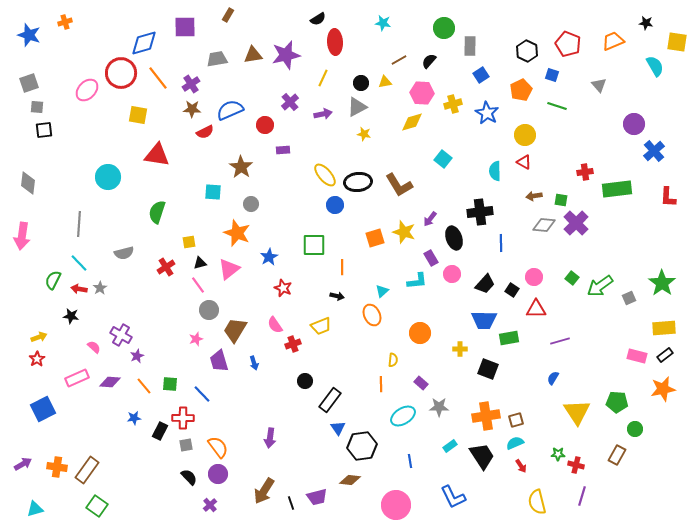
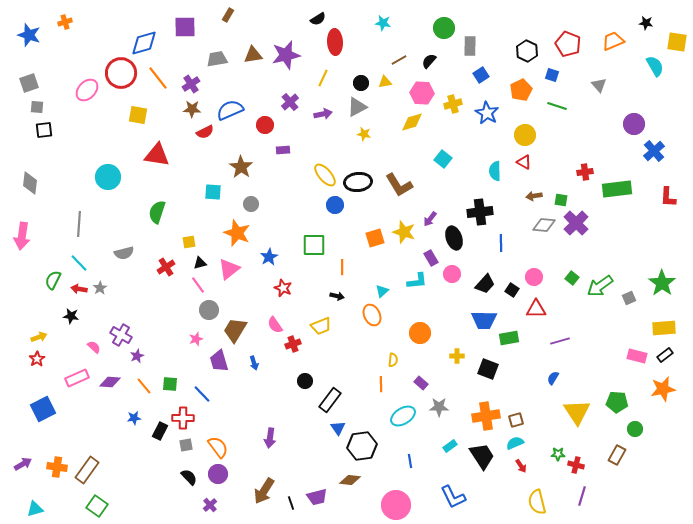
gray diamond at (28, 183): moved 2 px right
yellow cross at (460, 349): moved 3 px left, 7 px down
